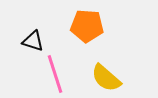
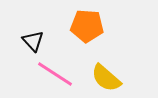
black triangle: rotated 30 degrees clockwise
pink line: rotated 39 degrees counterclockwise
